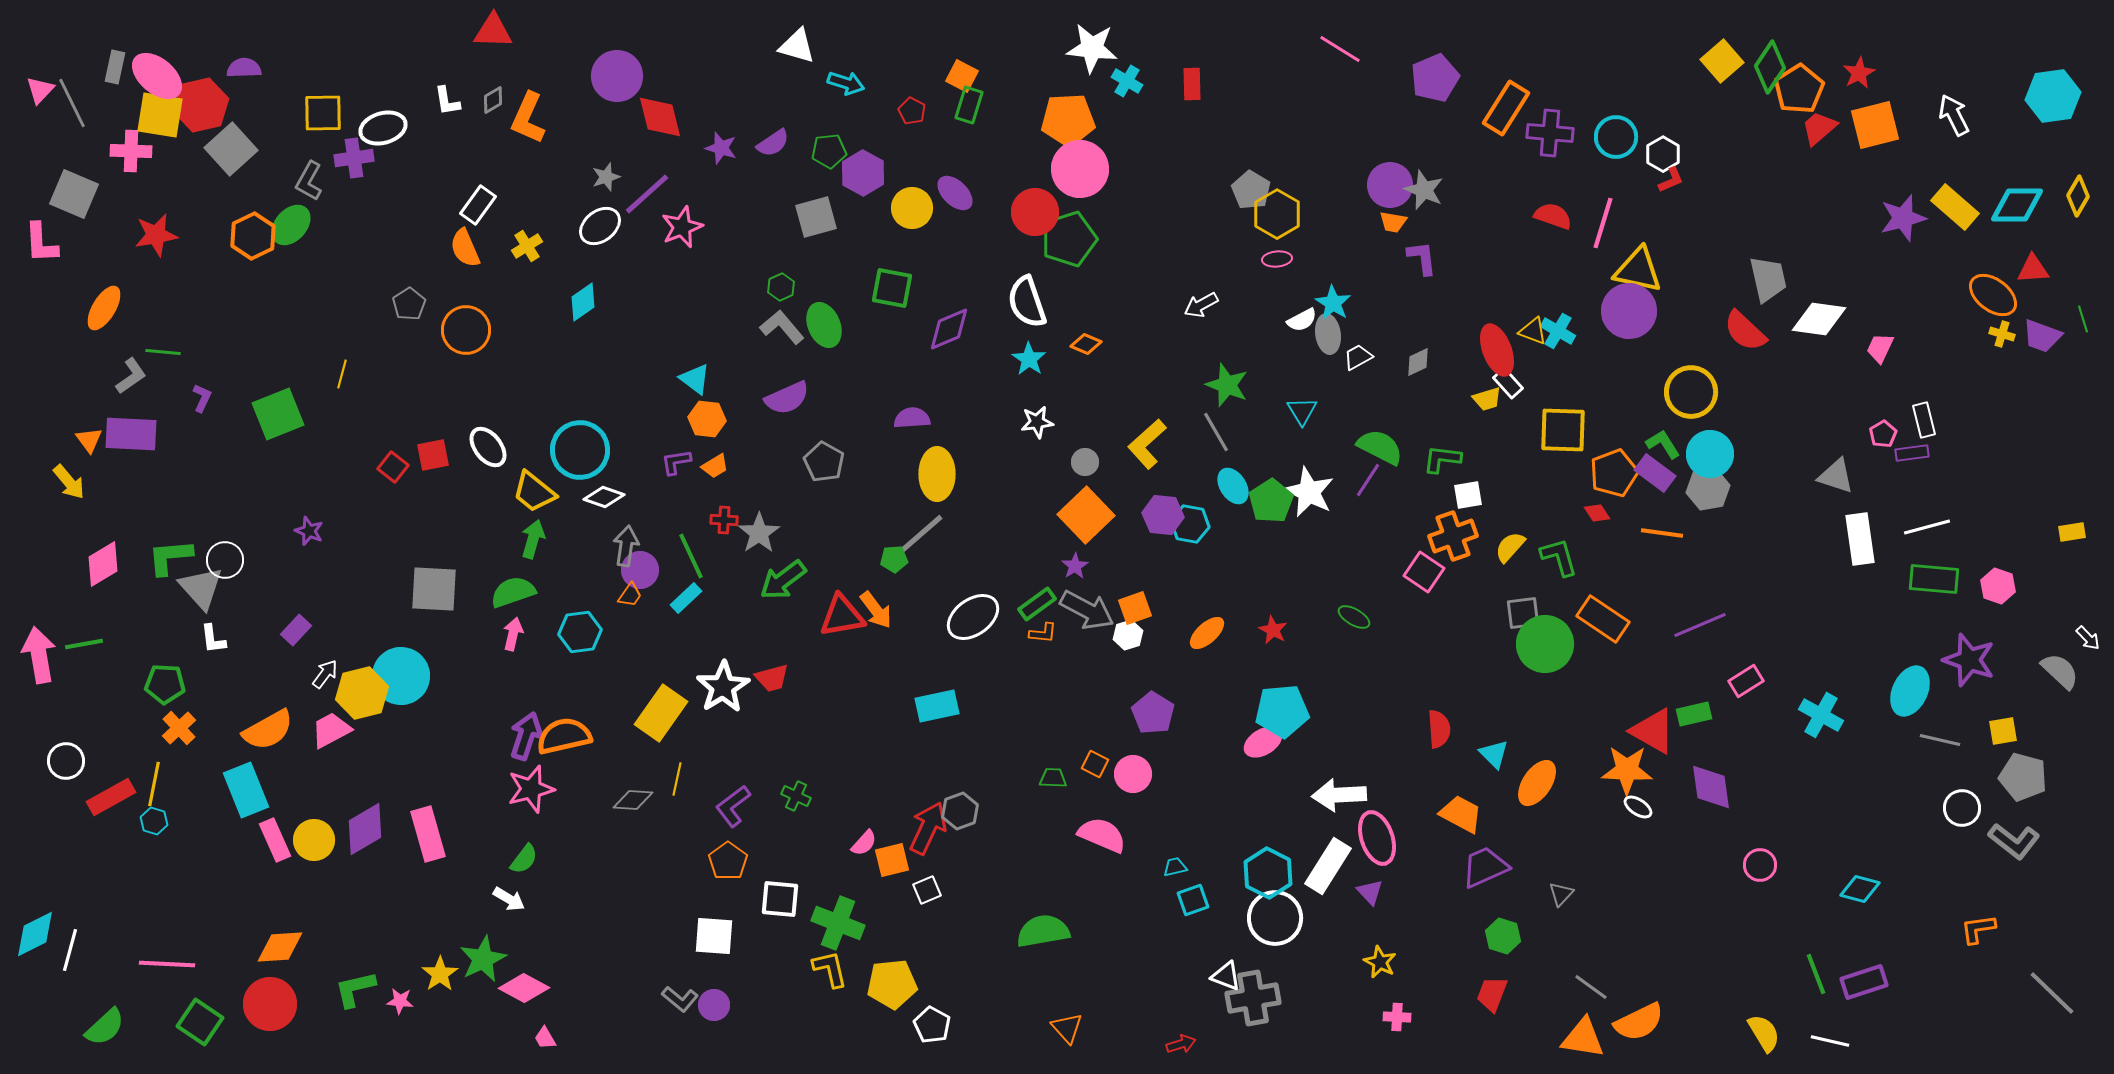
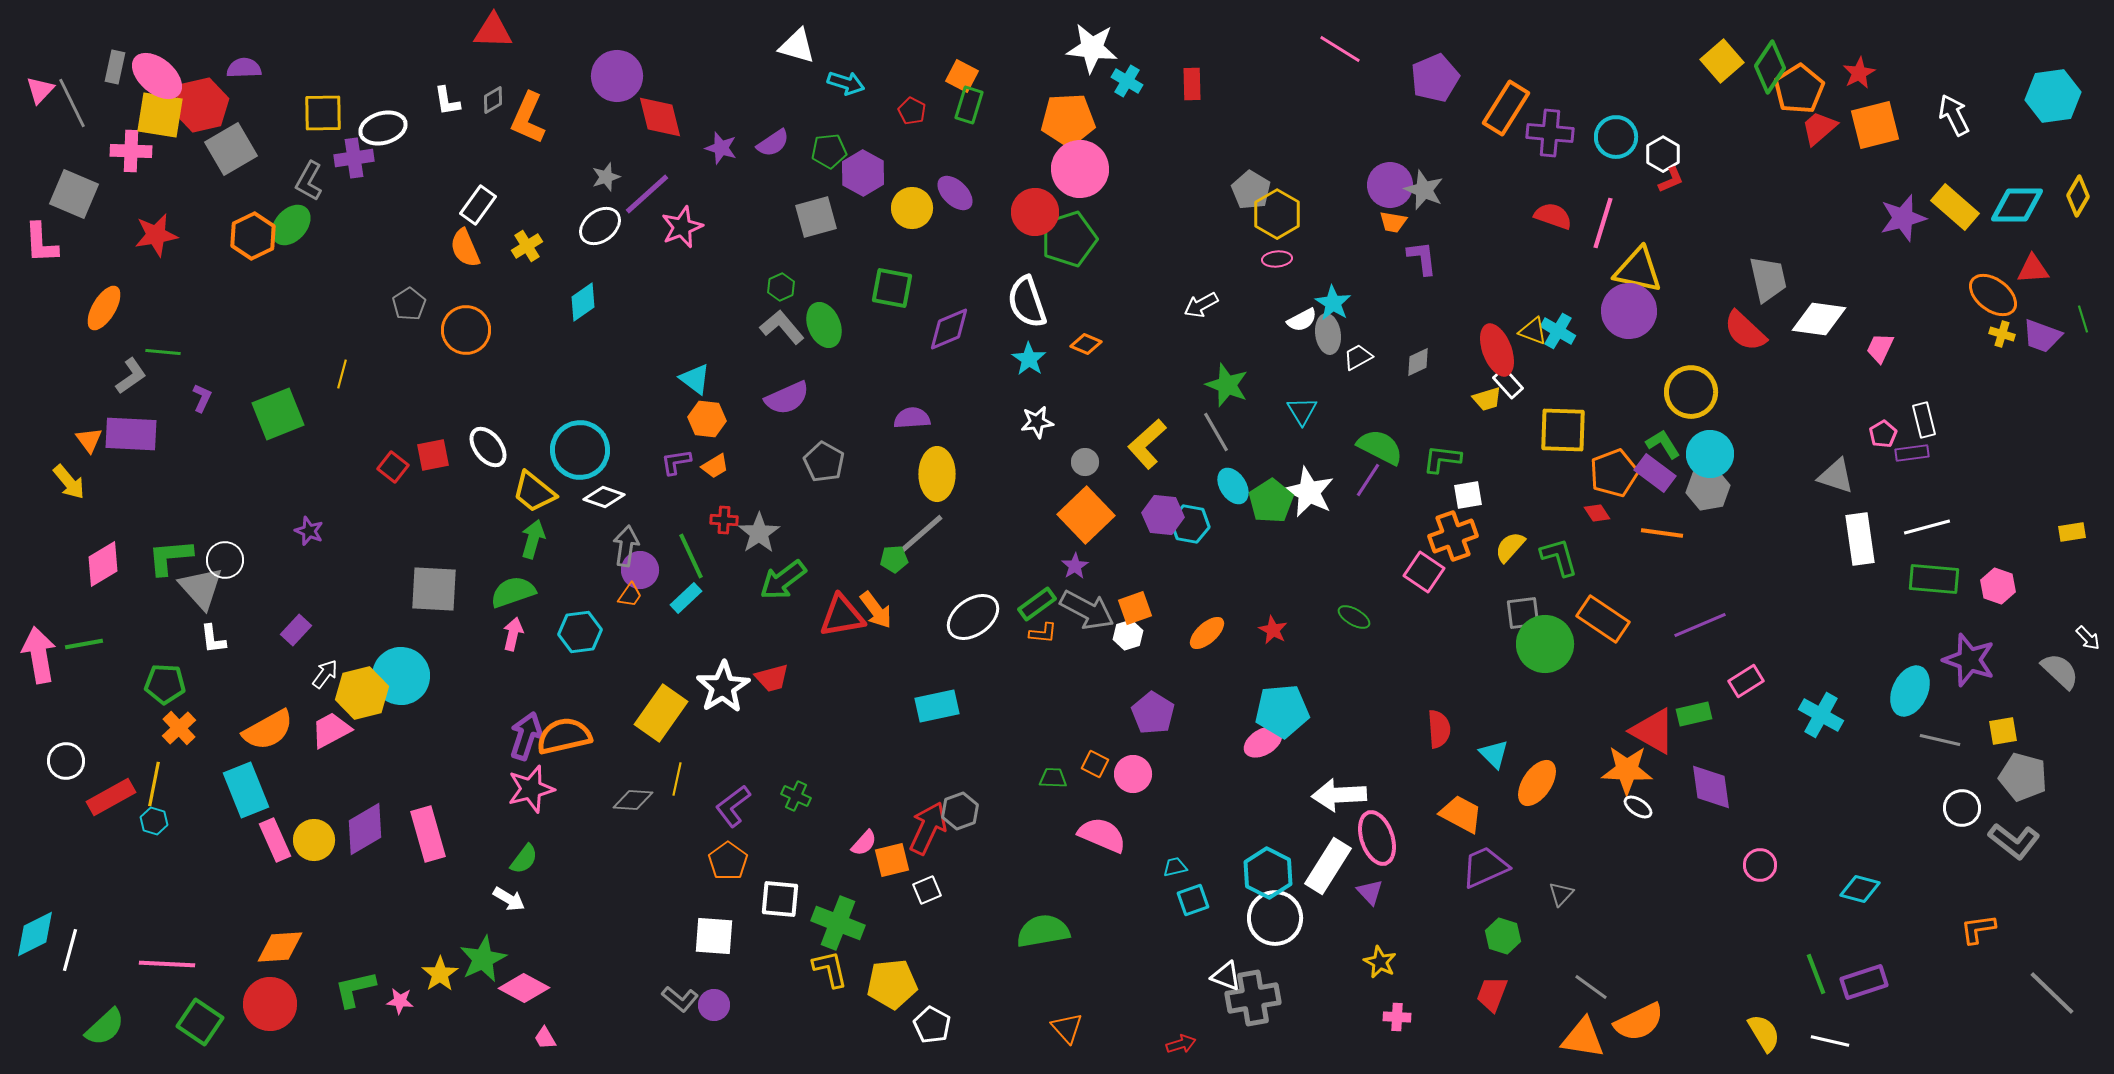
gray square at (231, 149): rotated 12 degrees clockwise
